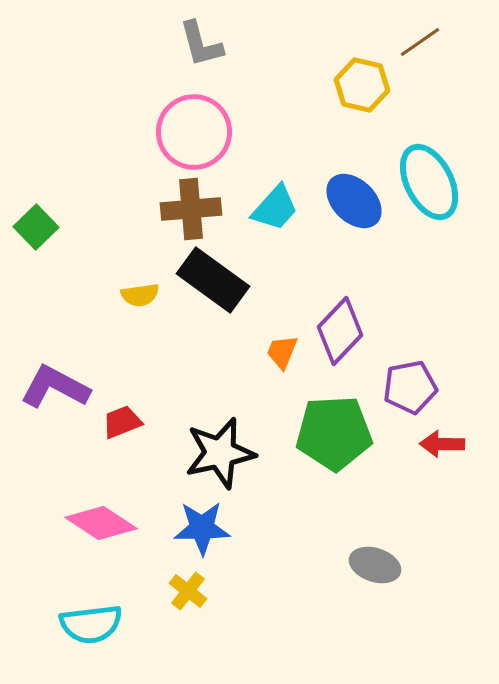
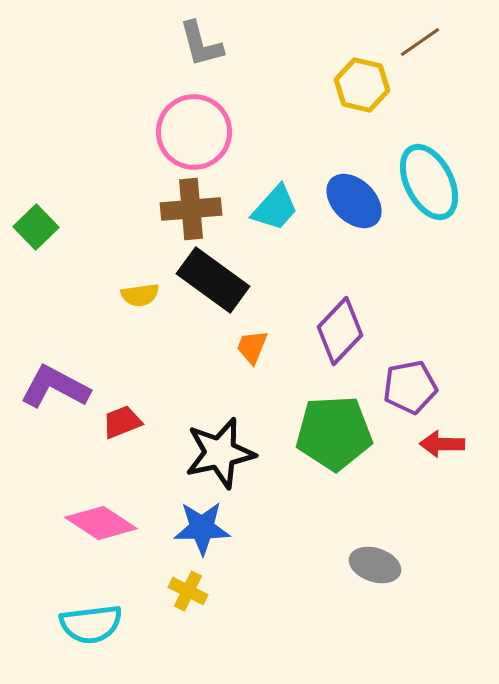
orange trapezoid: moved 30 px left, 5 px up
yellow cross: rotated 12 degrees counterclockwise
